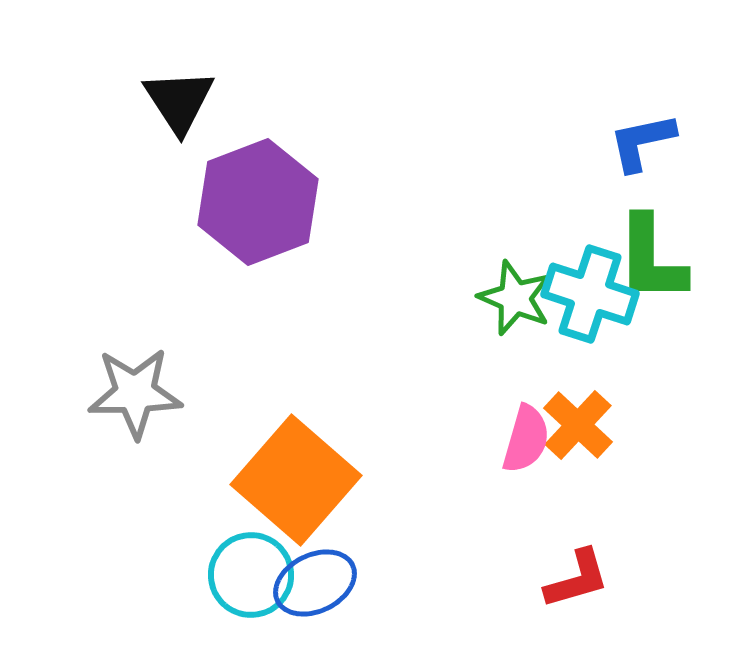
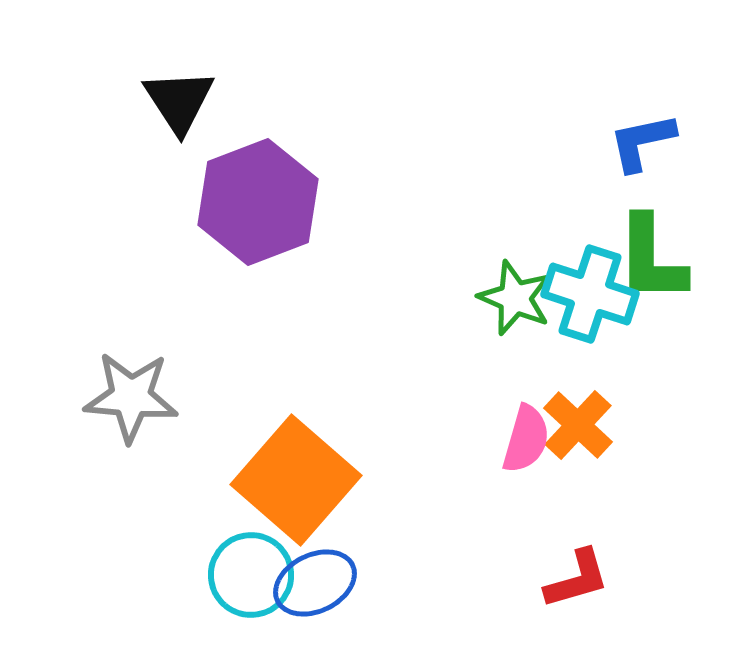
gray star: moved 4 px left, 4 px down; rotated 6 degrees clockwise
